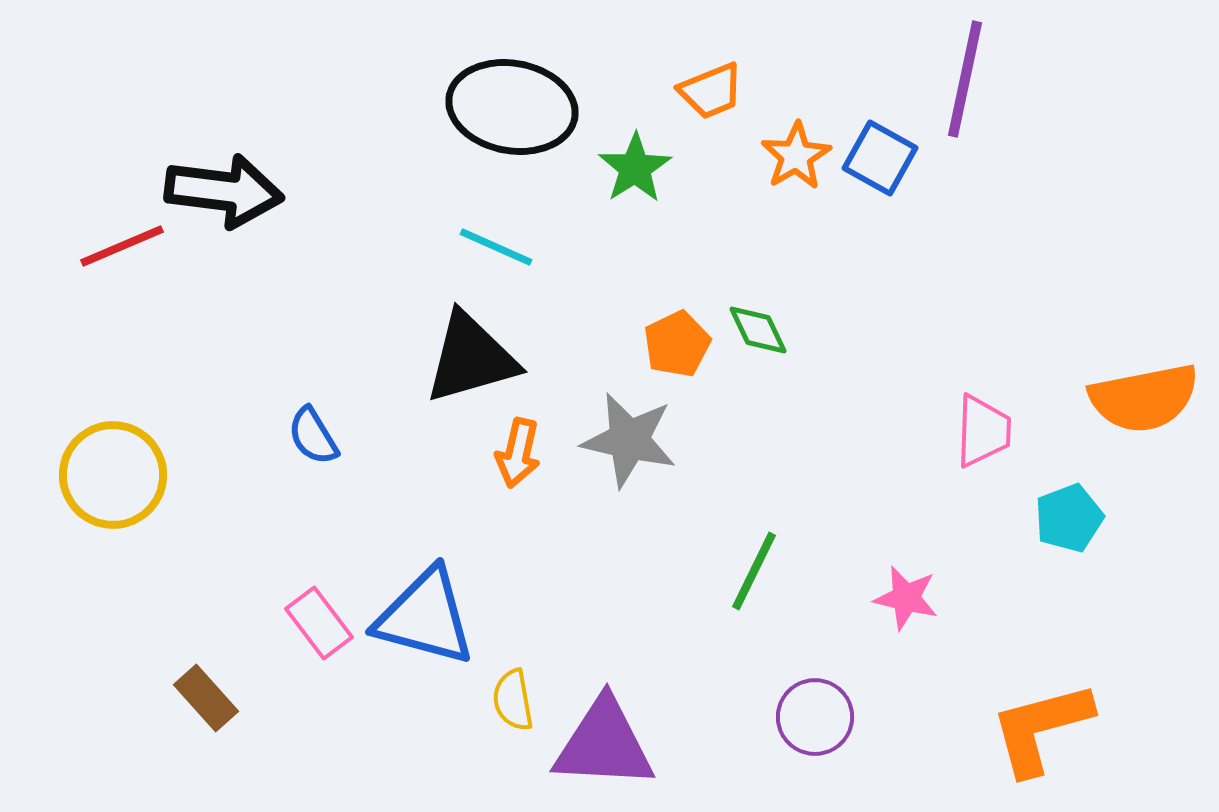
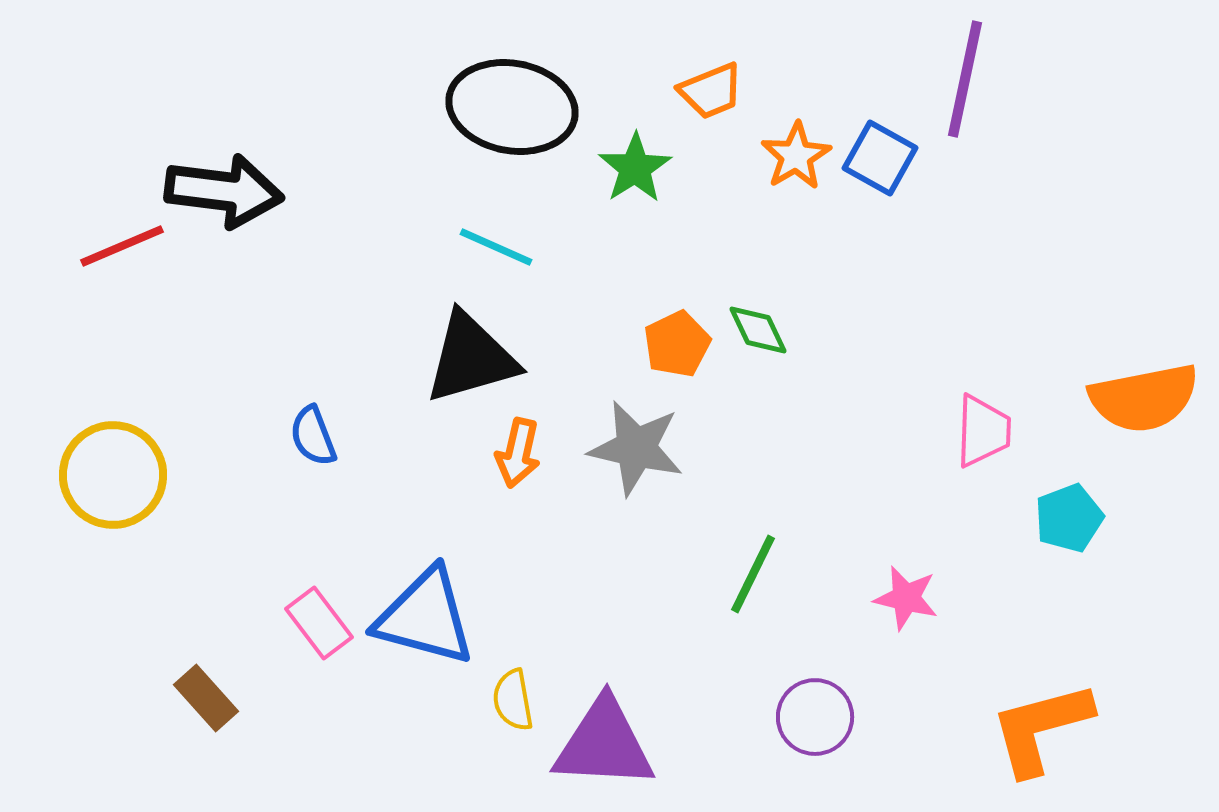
blue semicircle: rotated 10 degrees clockwise
gray star: moved 7 px right, 8 px down
green line: moved 1 px left, 3 px down
